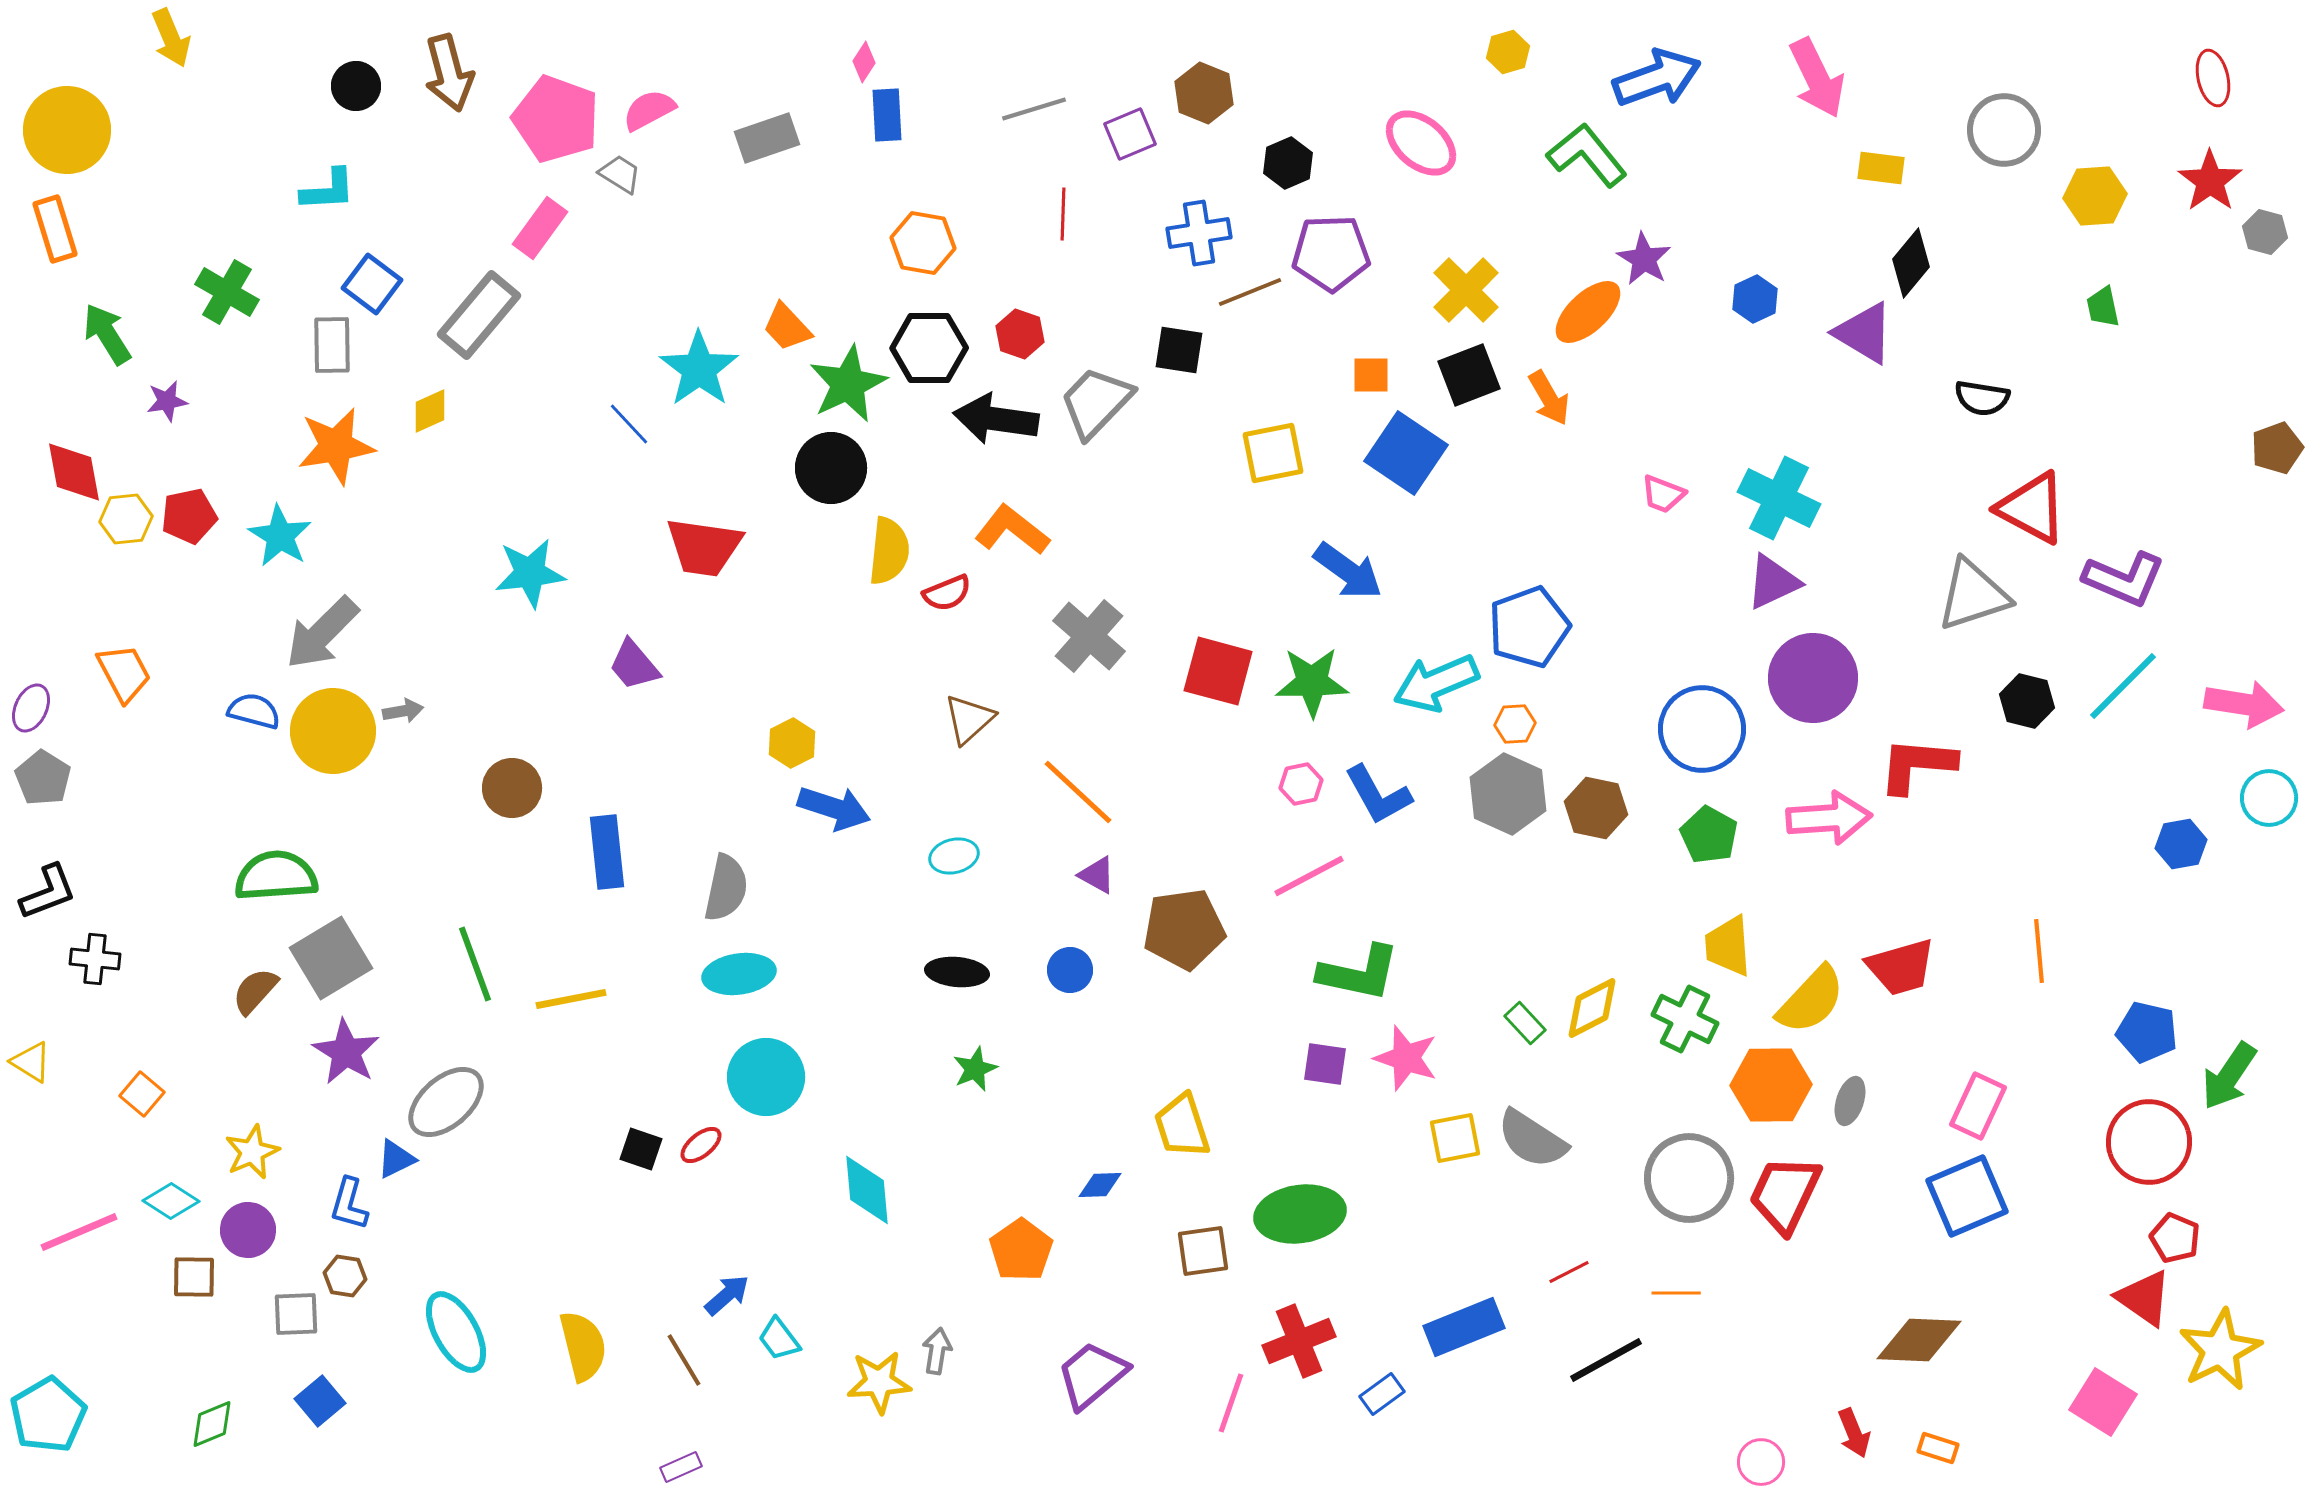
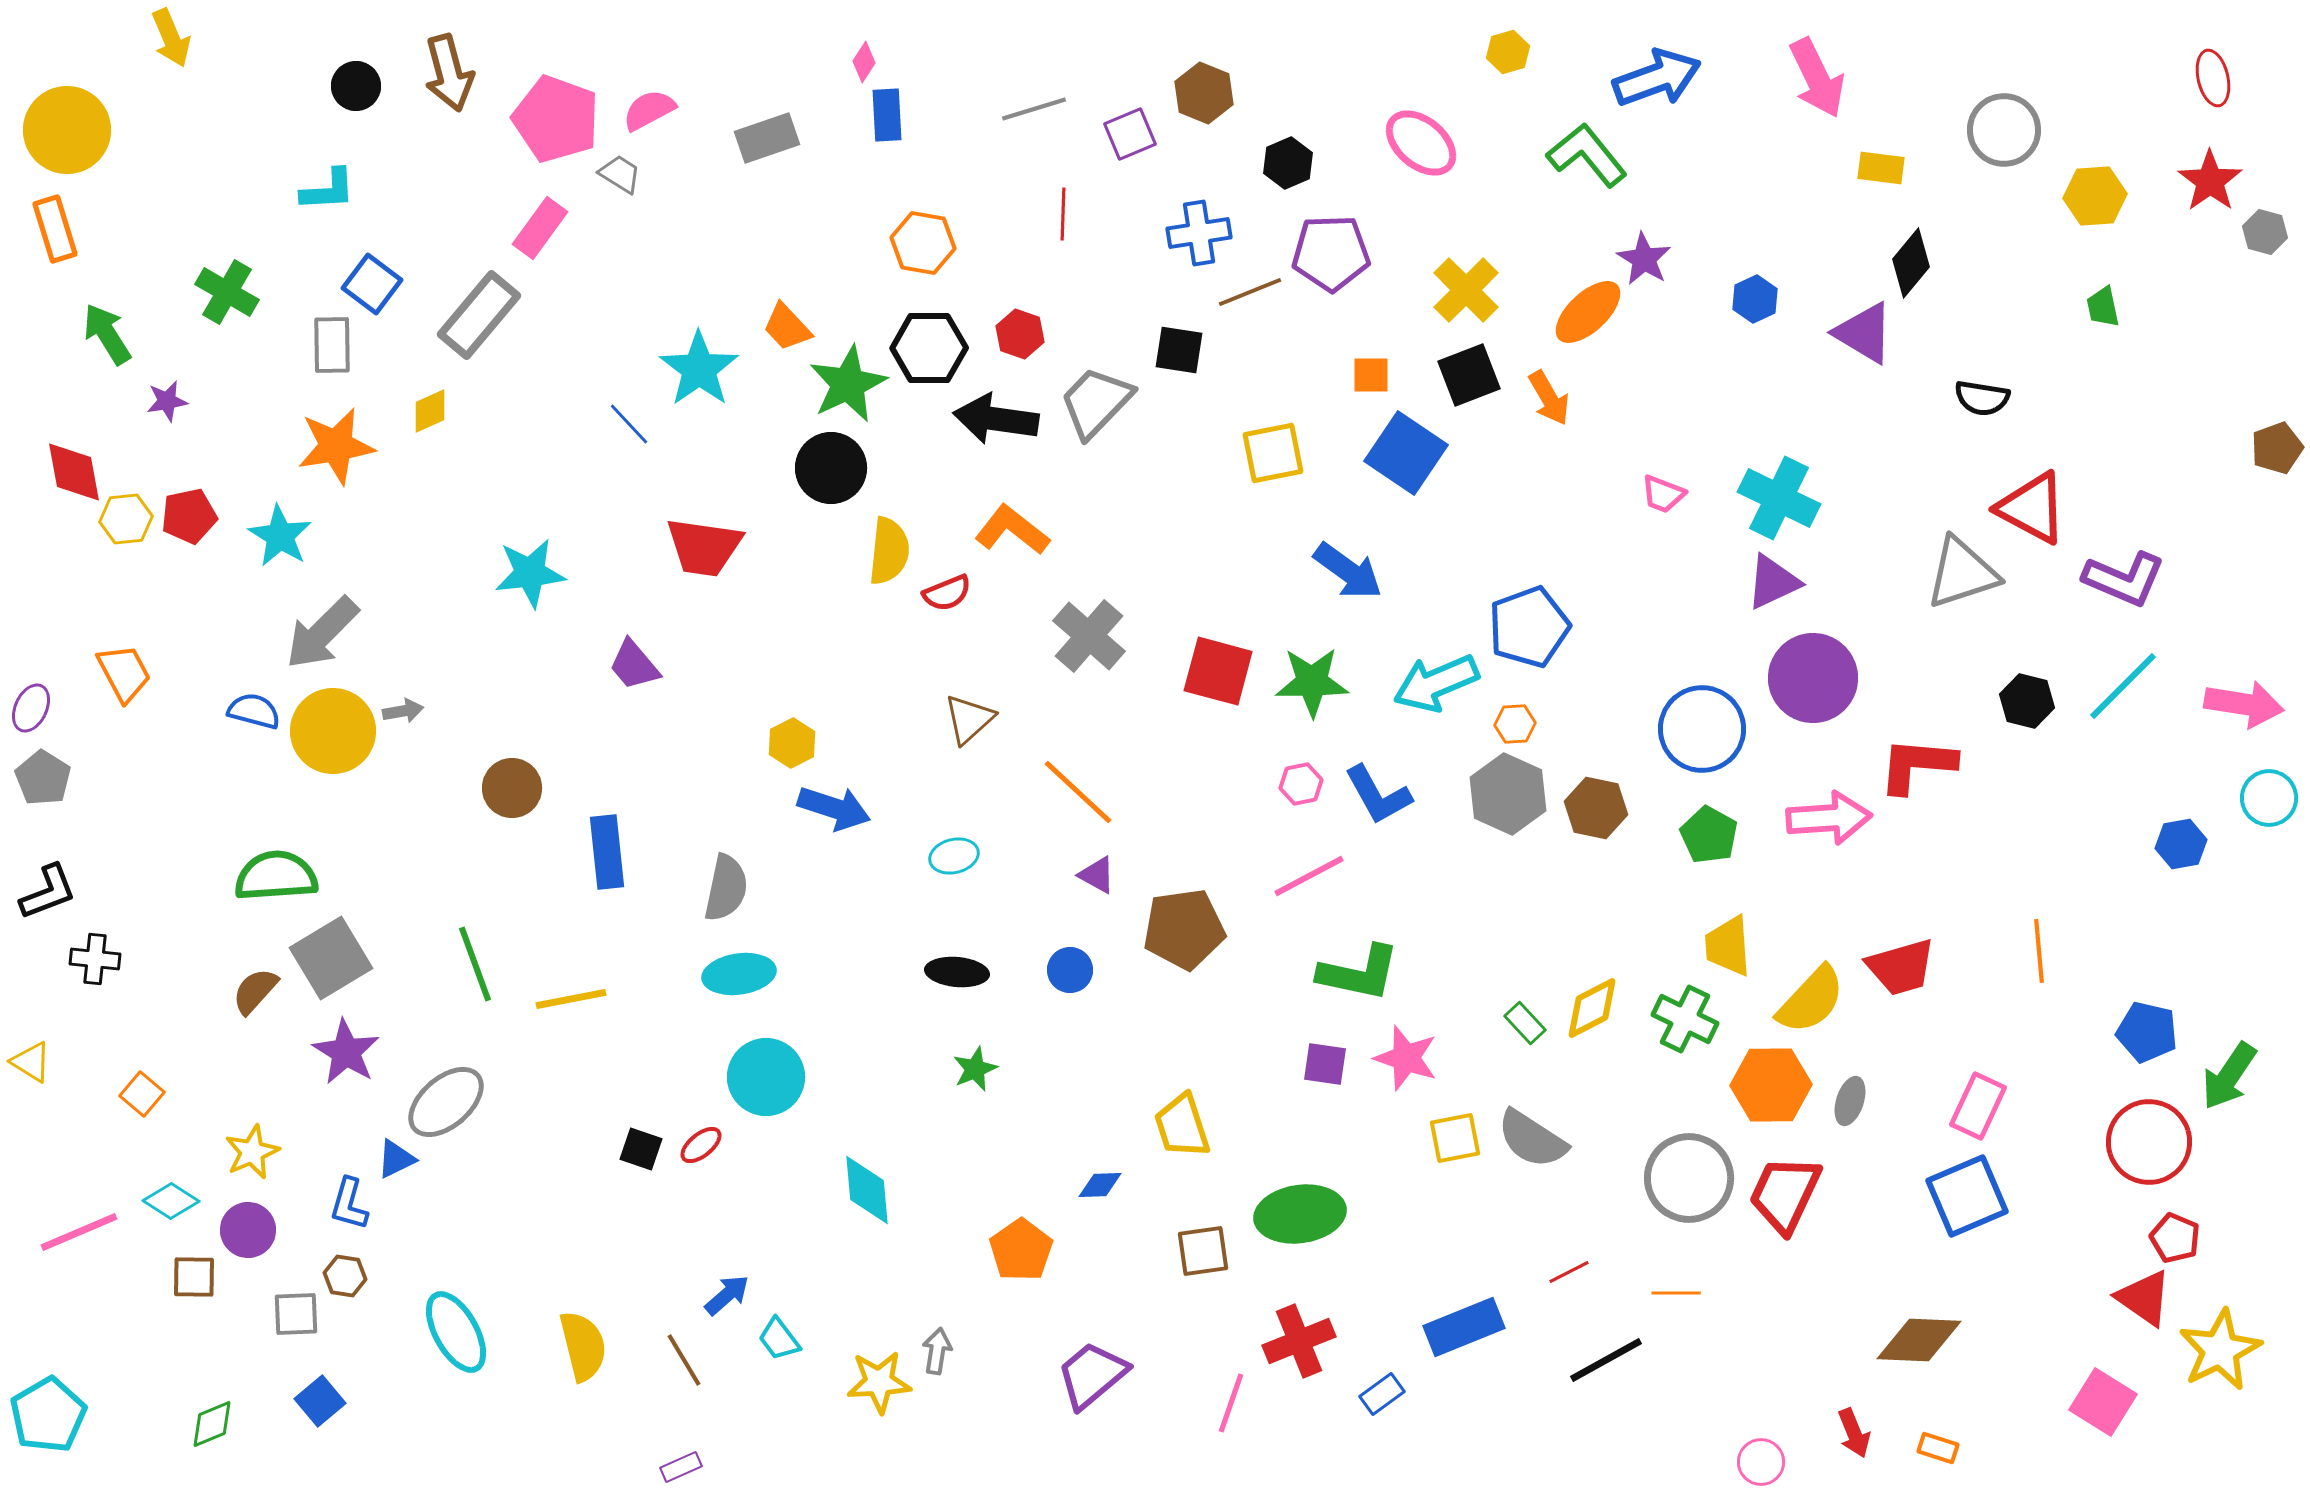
gray triangle at (1973, 595): moved 11 px left, 22 px up
